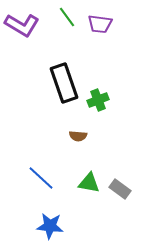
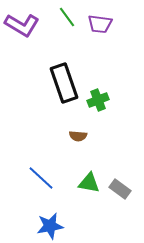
blue star: rotated 16 degrees counterclockwise
